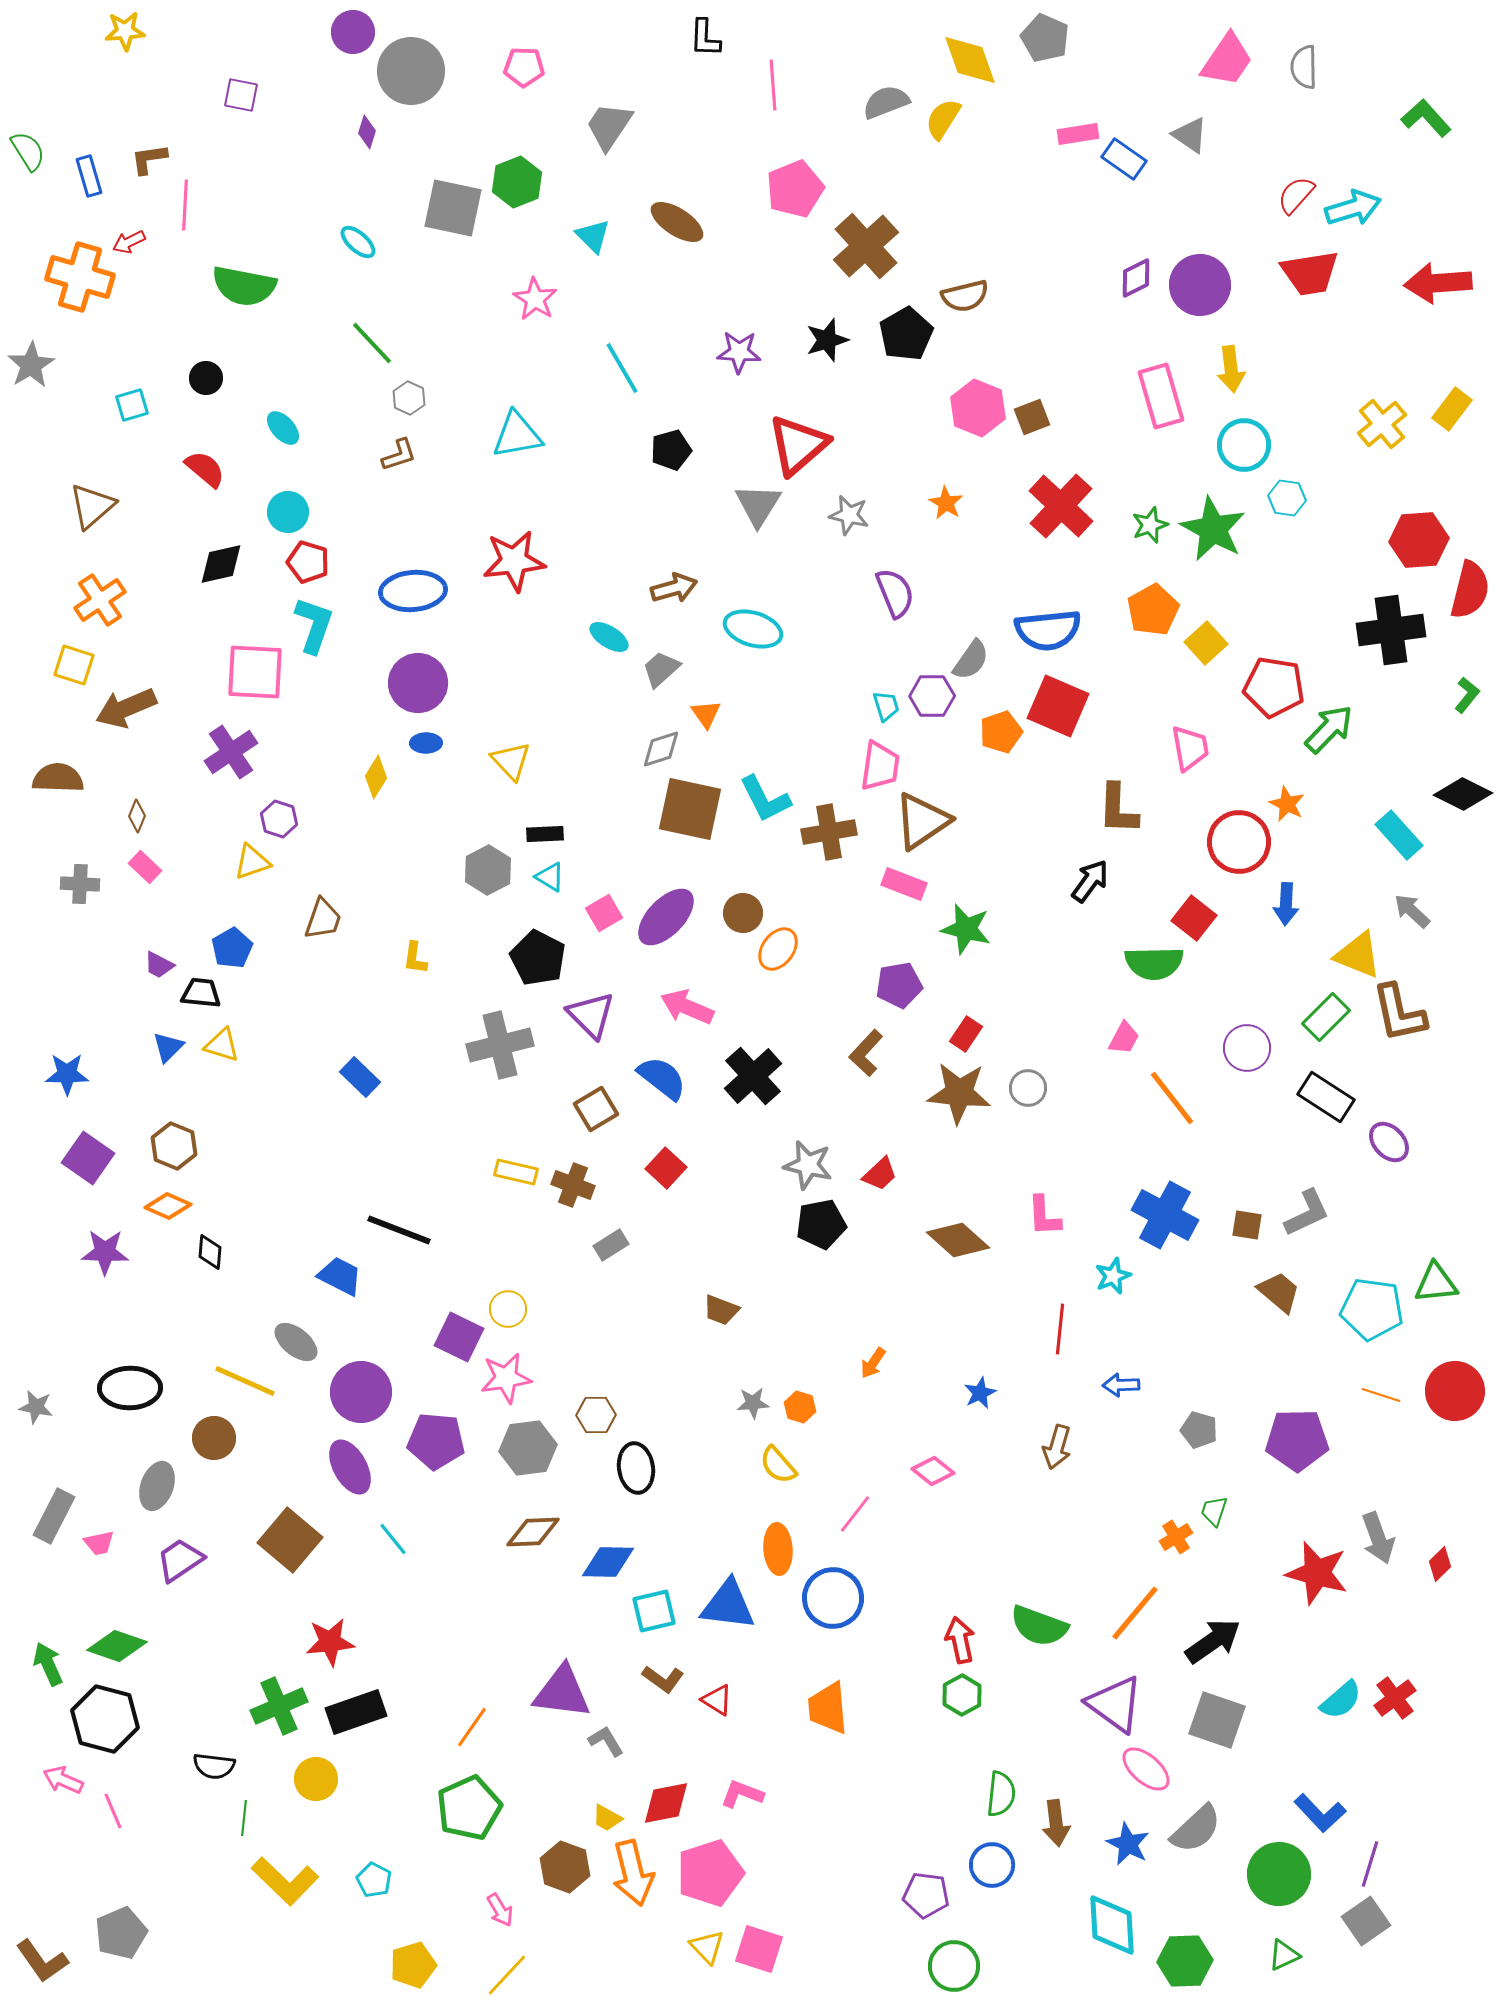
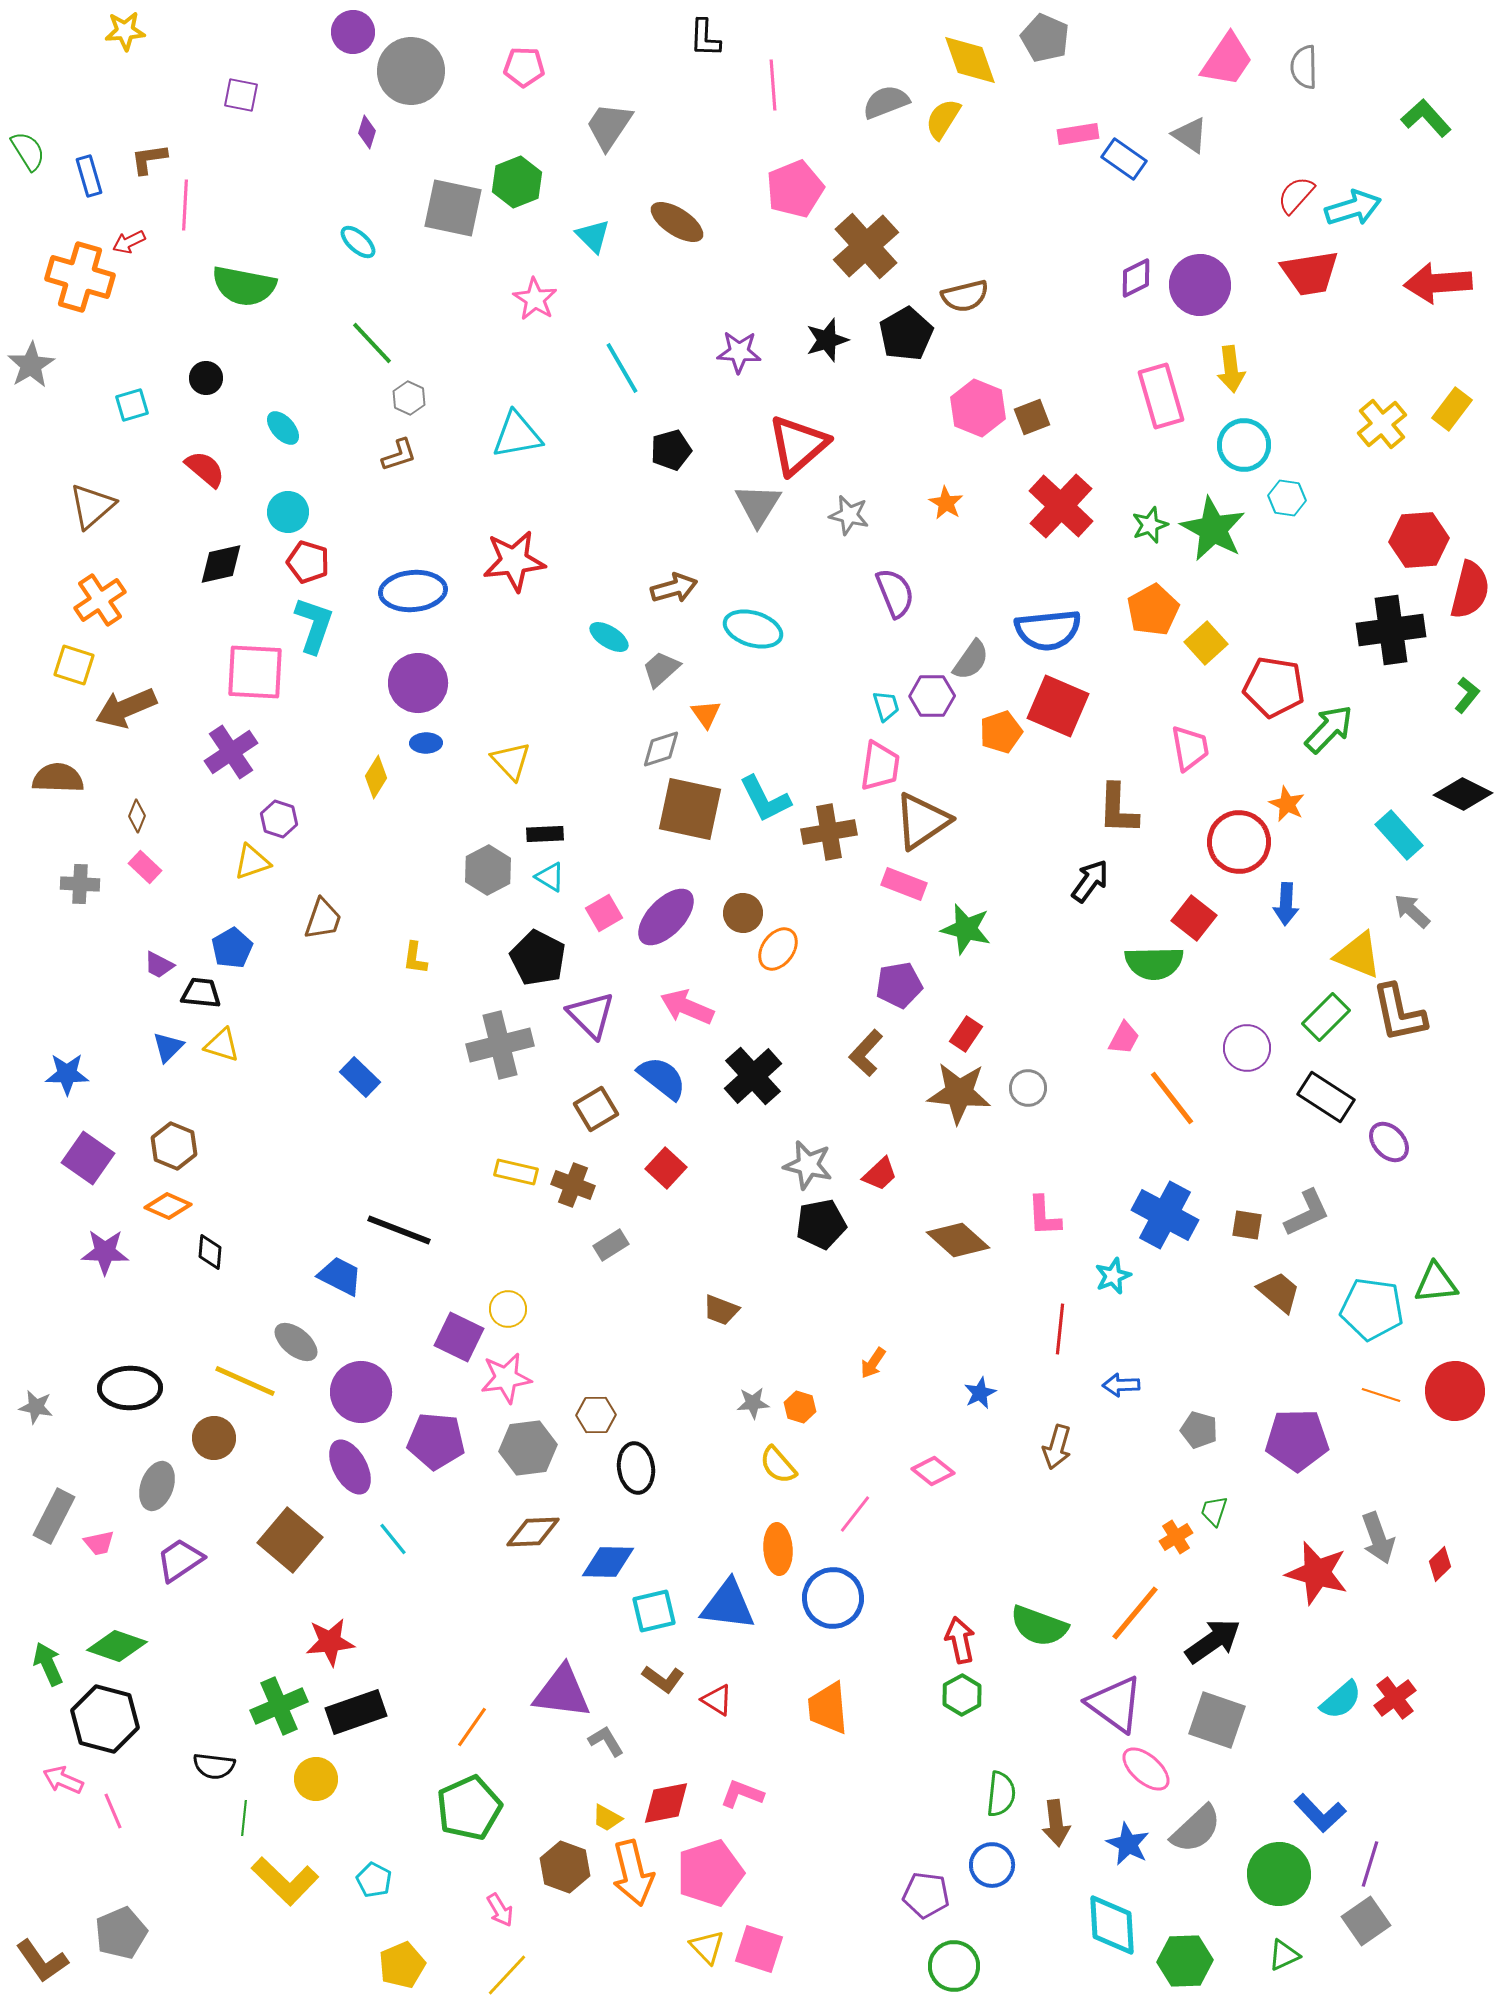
yellow pentagon at (413, 1965): moved 11 px left; rotated 6 degrees counterclockwise
